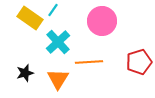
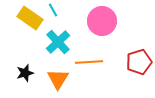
cyan line: rotated 64 degrees counterclockwise
